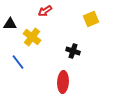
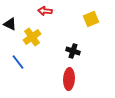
red arrow: rotated 40 degrees clockwise
black triangle: rotated 24 degrees clockwise
yellow cross: rotated 18 degrees clockwise
red ellipse: moved 6 px right, 3 px up
